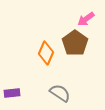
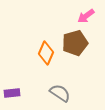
pink arrow: moved 3 px up
brown pentagon: rotated 20 degrees clockwise
